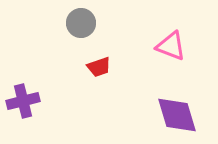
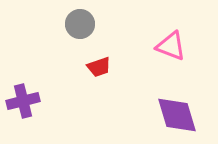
gray circle: moved 1 px left, 1 px down
